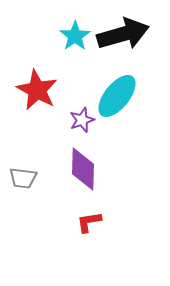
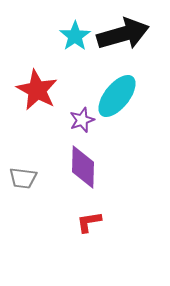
purple diamond: moved 2 px up
